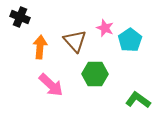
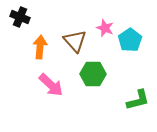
green hexagon: moved 2 px left
green L-shape: rotated 130 degrees clockwise
